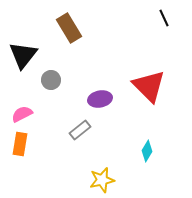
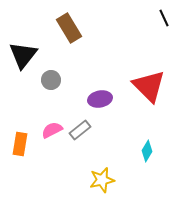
pink semicircle: moved 30 px right, 16 px down
